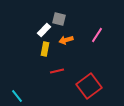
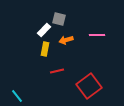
pink line: rotated 56 degrees clockwise
